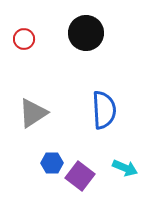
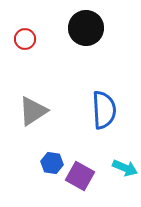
black circle: moved 5 px up
red circle: moved 1 px right
gray triangle: moved 2 px up
blue hexagon: rotated 10 degrees clockwise
purple square: rotated 8 degrees counterclockwise
